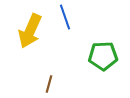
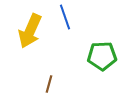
green pentagon: moved 1 px left
